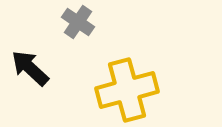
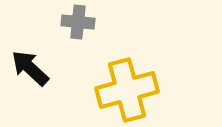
gray cross: rotated 28 degrees counterclockwise
